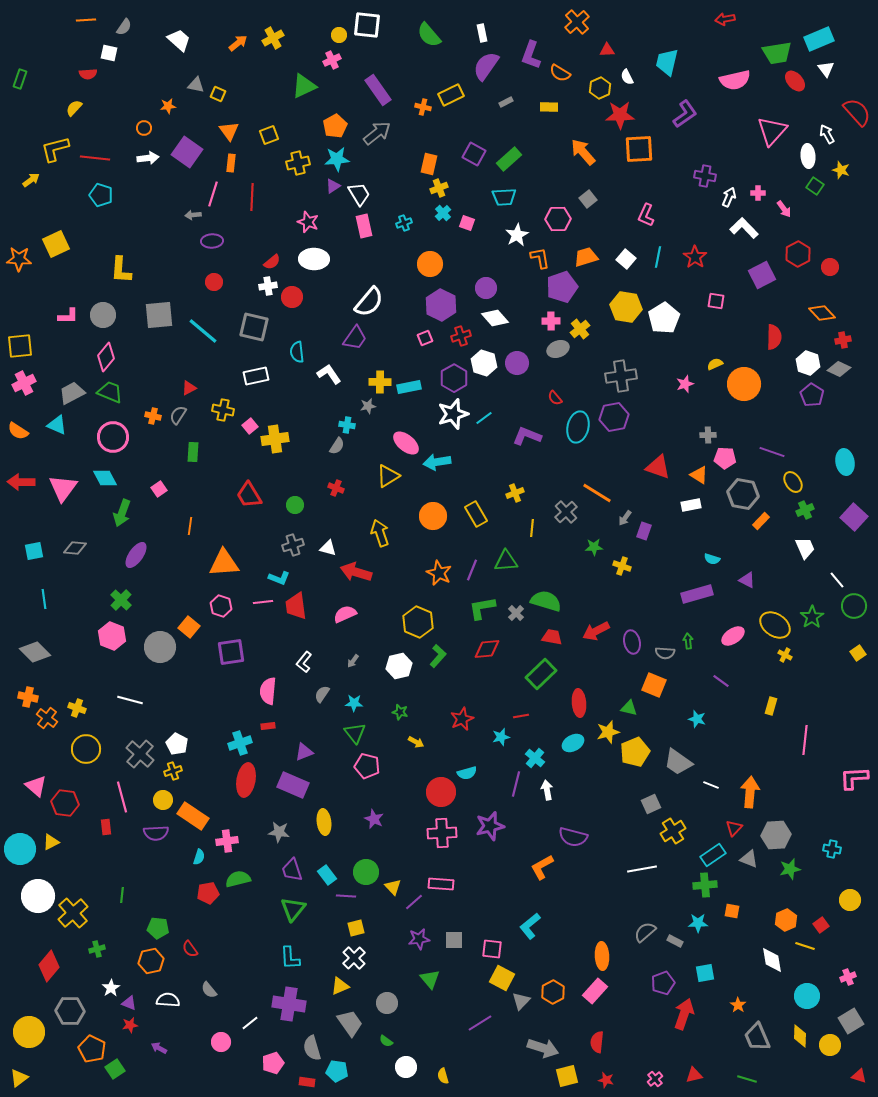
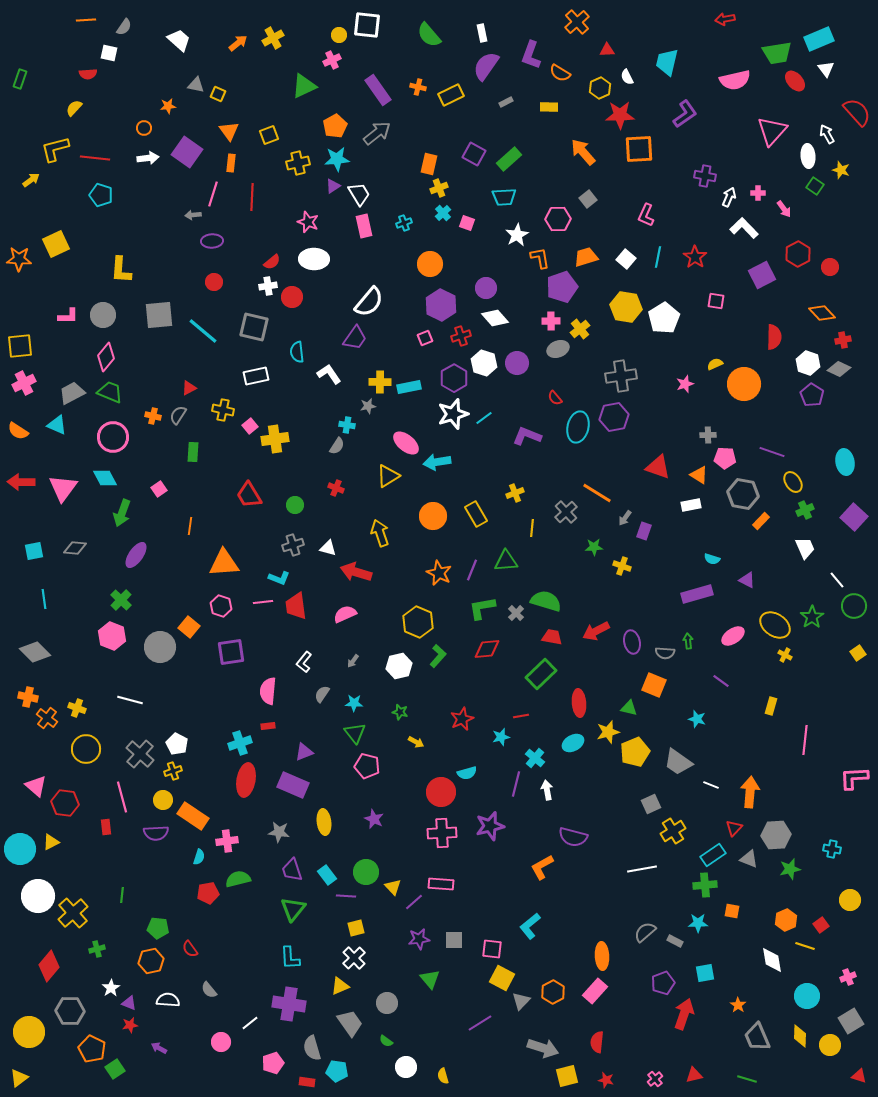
orange cross at (423, 107): moved 5 px left, 20 px up
